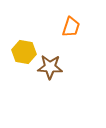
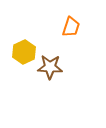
yellow hexagon: rotated 25 degrees clockwise
